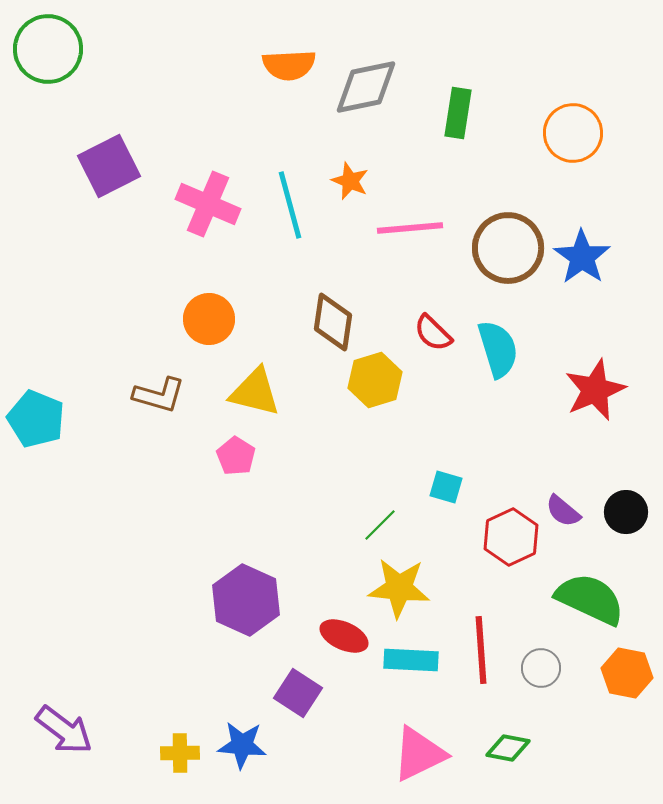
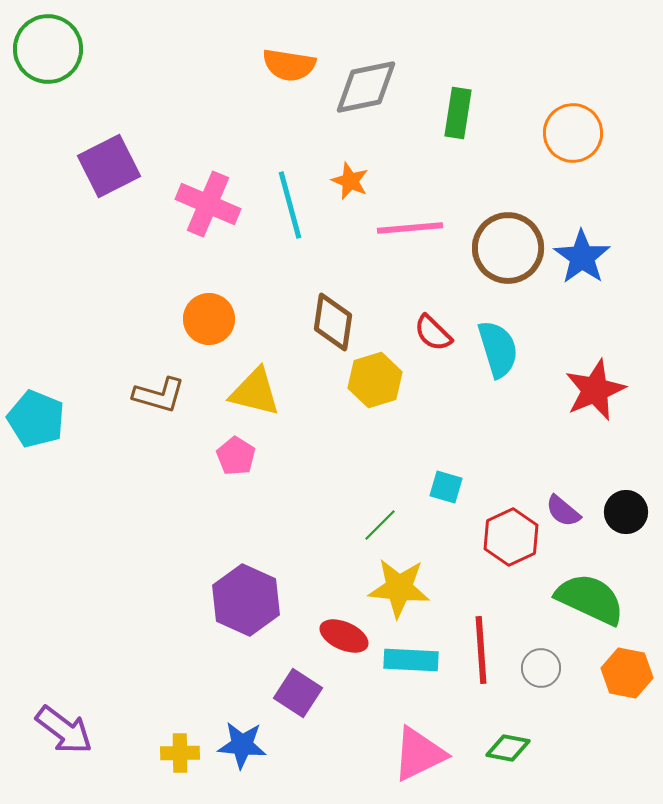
orange semicircle at (289, 65): rotated 12 degrees clockwise
